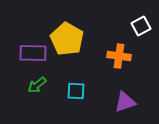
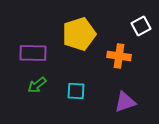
yellow pentagon: moved 12 px right, 5 px up; rotated 24 degrees clockwise
